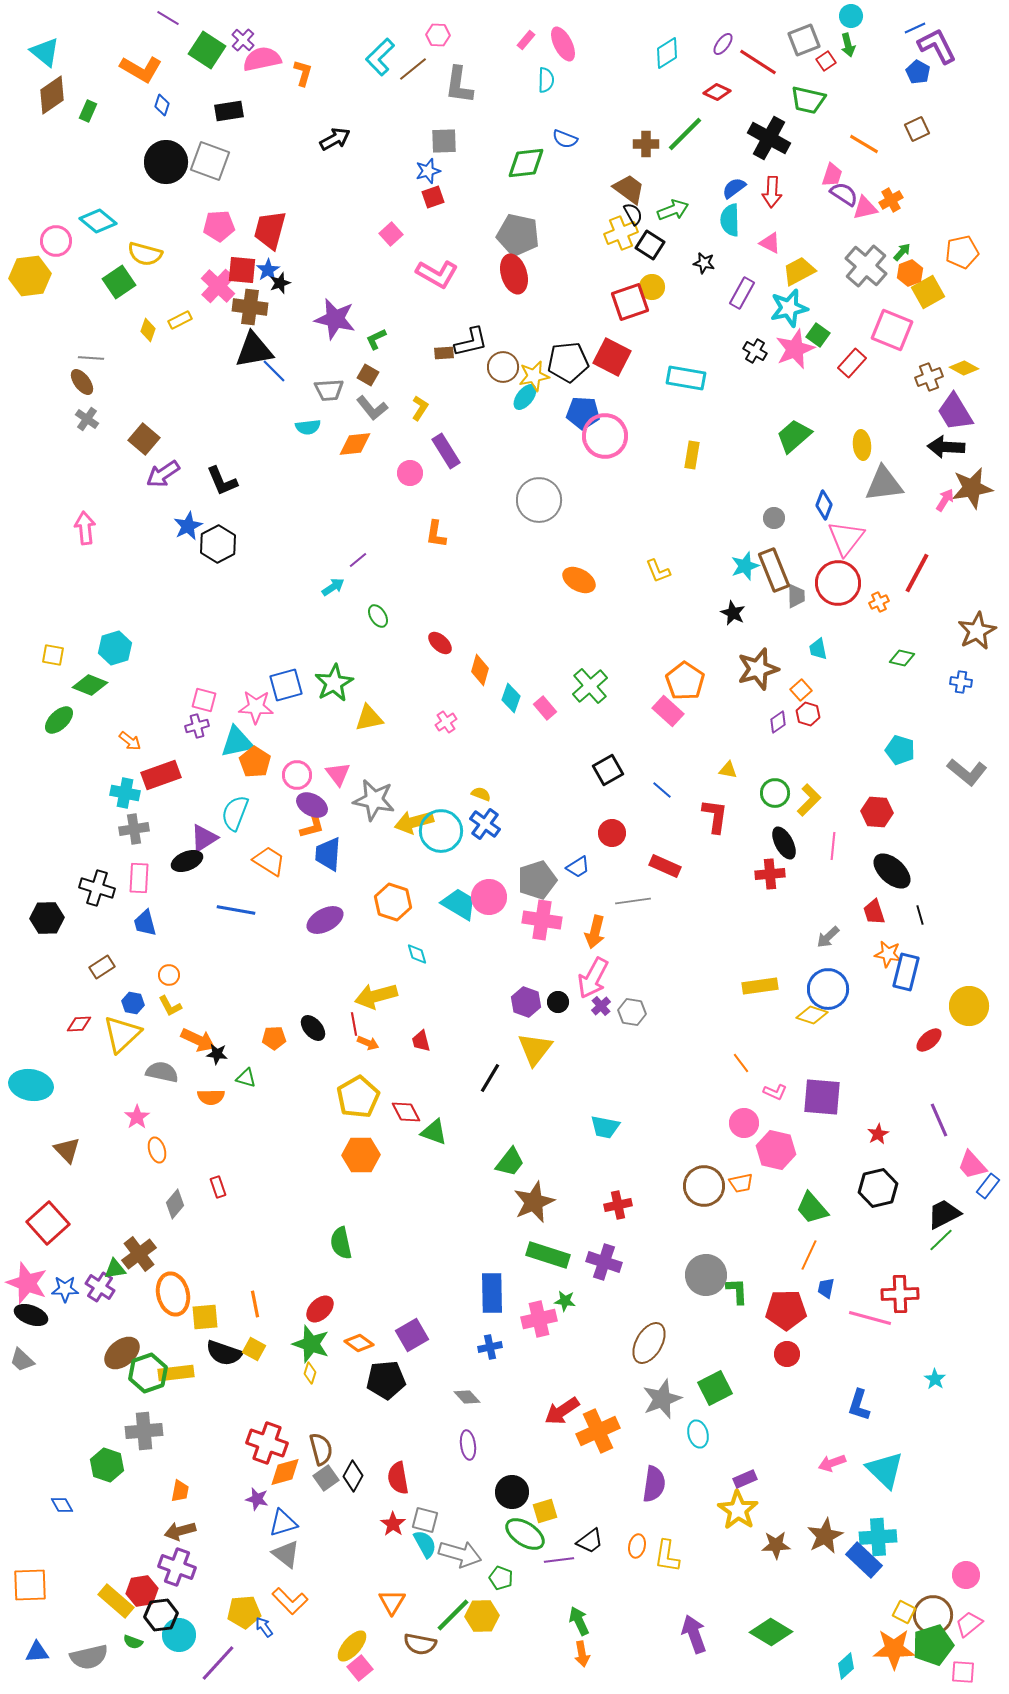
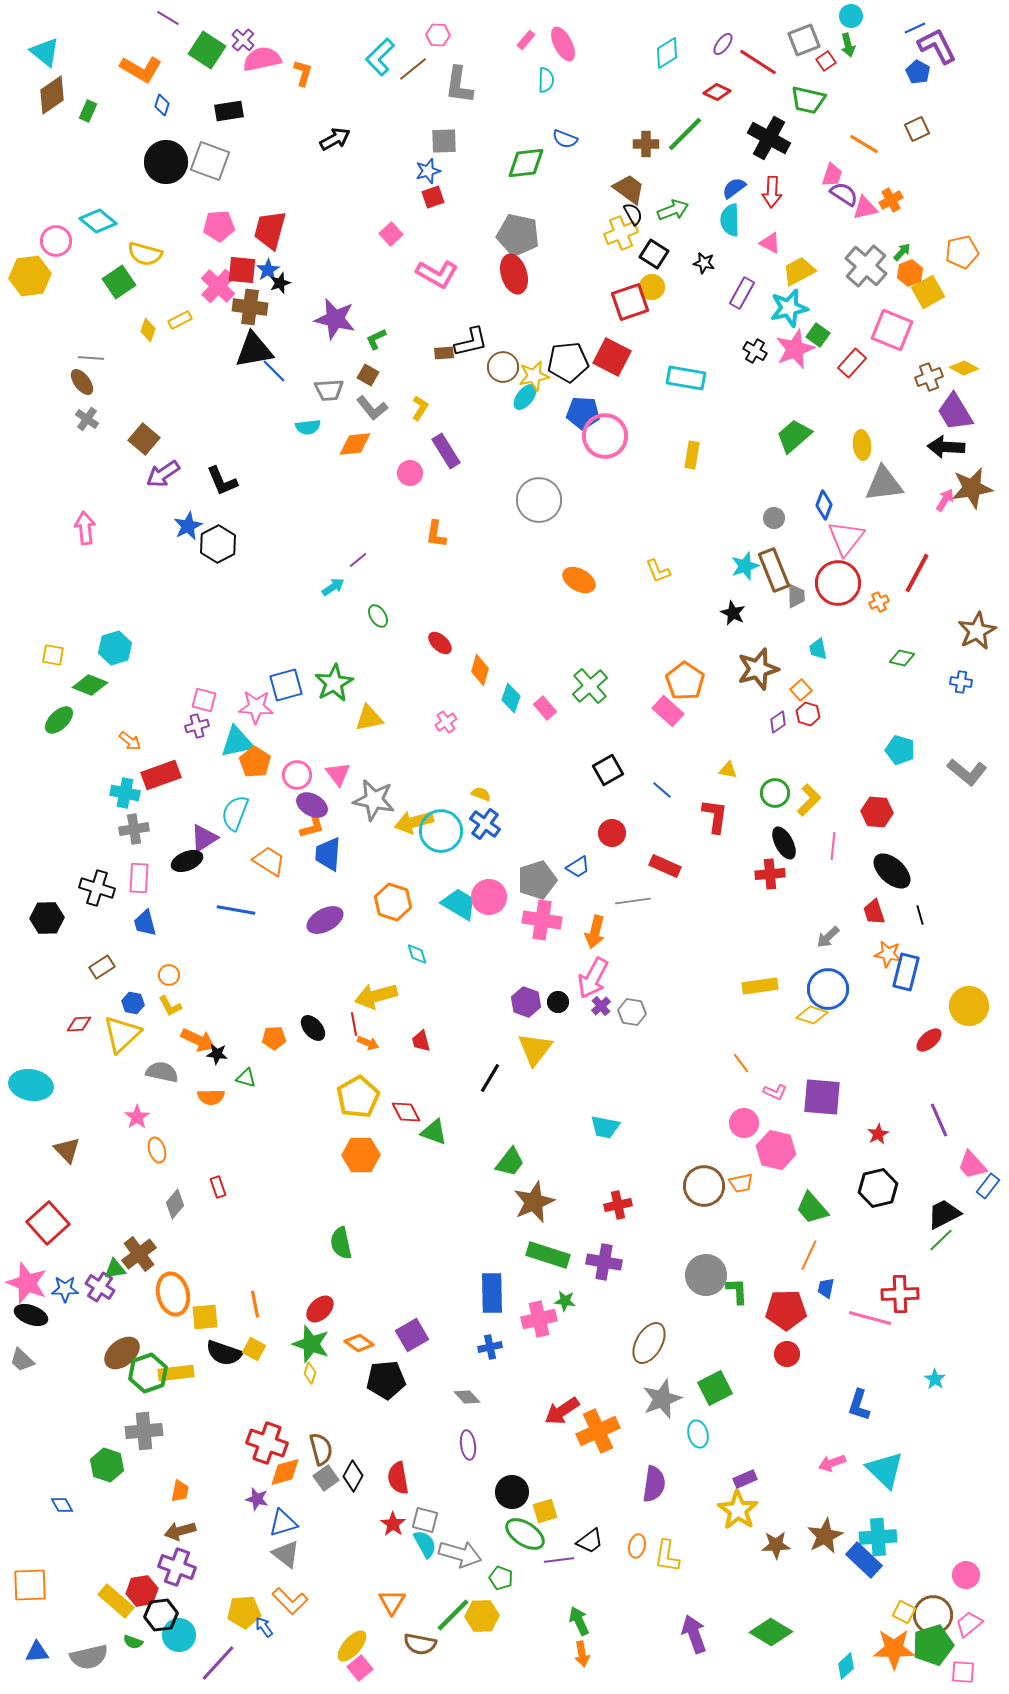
black square at (650, 245): moved 4 px right, 9 px down
purple cross at (604, 1262): rotated 8 degrees counterclockwise
